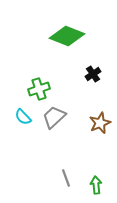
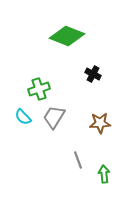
black cross: rotated 28 degrees counterclockwise
gray trapezoid: rotated 15 degrees counterclockwise
brown star: rotated 20 degrees clockwise
gray line: moved 12 px right, 18 px up
green arrow: moved 8 px right, 11 px up
